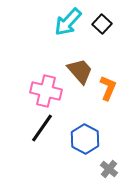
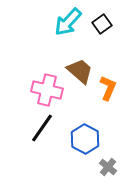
black square: rotated 12 degrees clockwise
brown trapezoid: rotated 8 degrees counterclockwise
pink cross: moved 1 px right, 1 px up
gray cross: moved 1 px left, 2 px up
